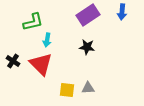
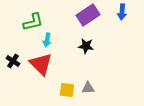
black star: moved 1 px left, 1 px up
